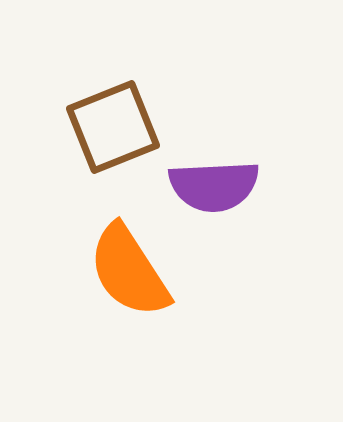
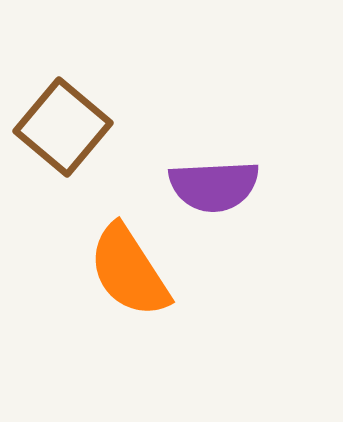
brown square: moved 50 px left; rotated 28 degrees counterclockwise
